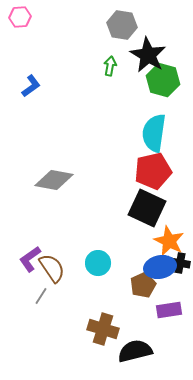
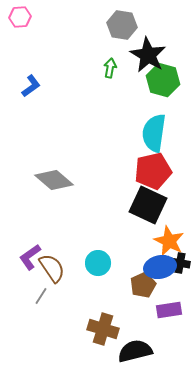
green arrow: moved 2 px down
gray diamond: rotated 30 degrees clockwise
black square: moved 1 px right, 3 px up
purple L-shape: moved 2 px up
